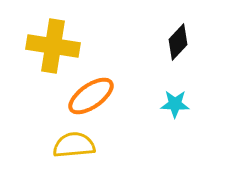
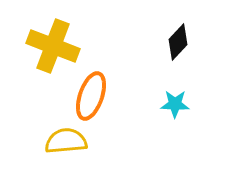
yellow cross: rotated 12 degrees clockwise
orange ellipse: rotated 36 degrees counterclockwise
yellow semicircle: moved 8 px left, 4 px up
